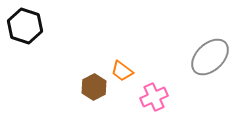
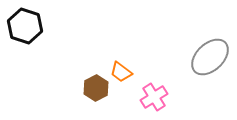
orange trapezoid: moved 1 px left, 1 px down
brown hexagon: moved 2 px right, 1 px down
pink cross: rotated 8 degrees counterclockwise
